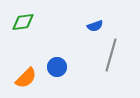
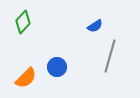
green diamond: rotated 40 degrees counterclockwise
blue semicircle: rotated 14 degrees counterclockwise
gray line: moved 1 px left, 1 px down
